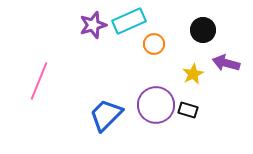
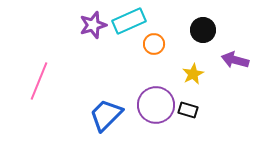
purple arrow: moved 9 px right, 3 px up
